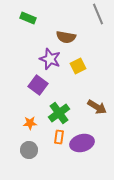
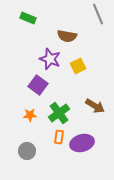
brown semicircle: moved 1 px right, 1 px up
brown arrow: moved 2 px left, 1 px up
orange star: moved 8 px up
gray circle: moved 2 px left, 1 px down
